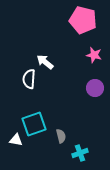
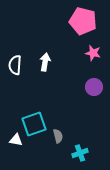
pink pentagon: moved 1 px down
pink star: moved 1 px left, 2 px up
white arrow: rotated 60 degrees clockwise
white semicircle: moved 14 px left, 14 px up
purple circle: moved 1 px left, 1 px up
gray semicircle: moved 3 px left
